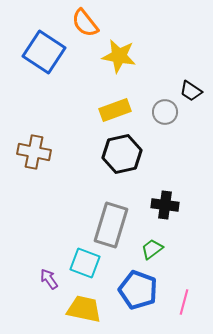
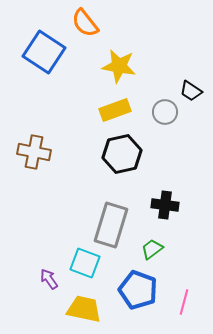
yellow star: moved 10 px down
